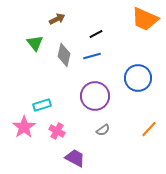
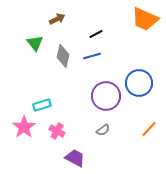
gray diamond: moved 1 px left, 1 px down
blue circle: moved 1 px right, 5 px down
purple circle: moved 11 px right
